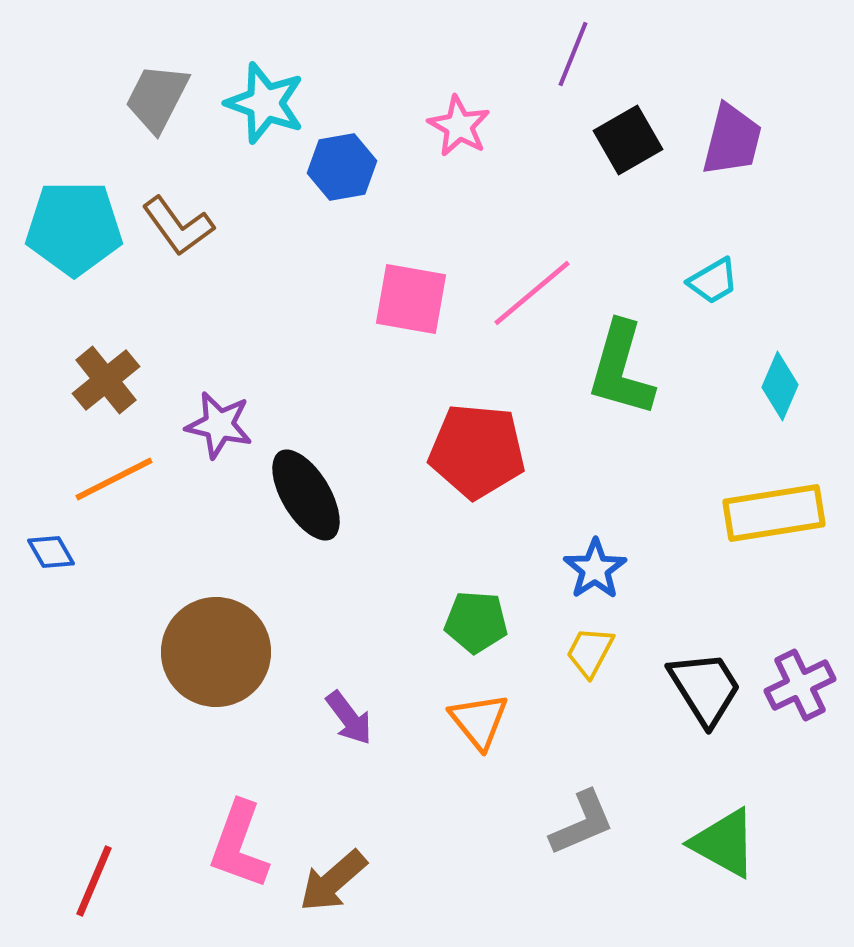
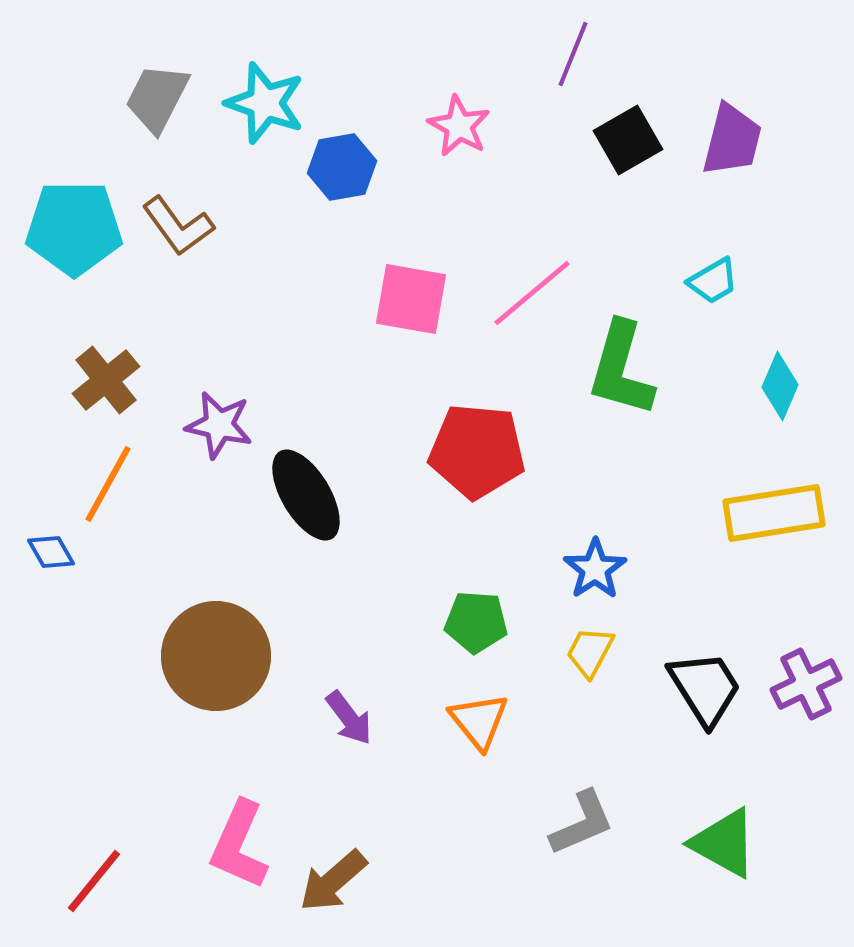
orange line: moved 6 px left, 5 px down; rotated 34 degrees counterclockwise
brown circle: moved 4 px down
purple cross: moved 6 px right, 1 px up
pink L-shape: rotated 4 degrees clockwise
red line: rotated 16 degrees clockwise
